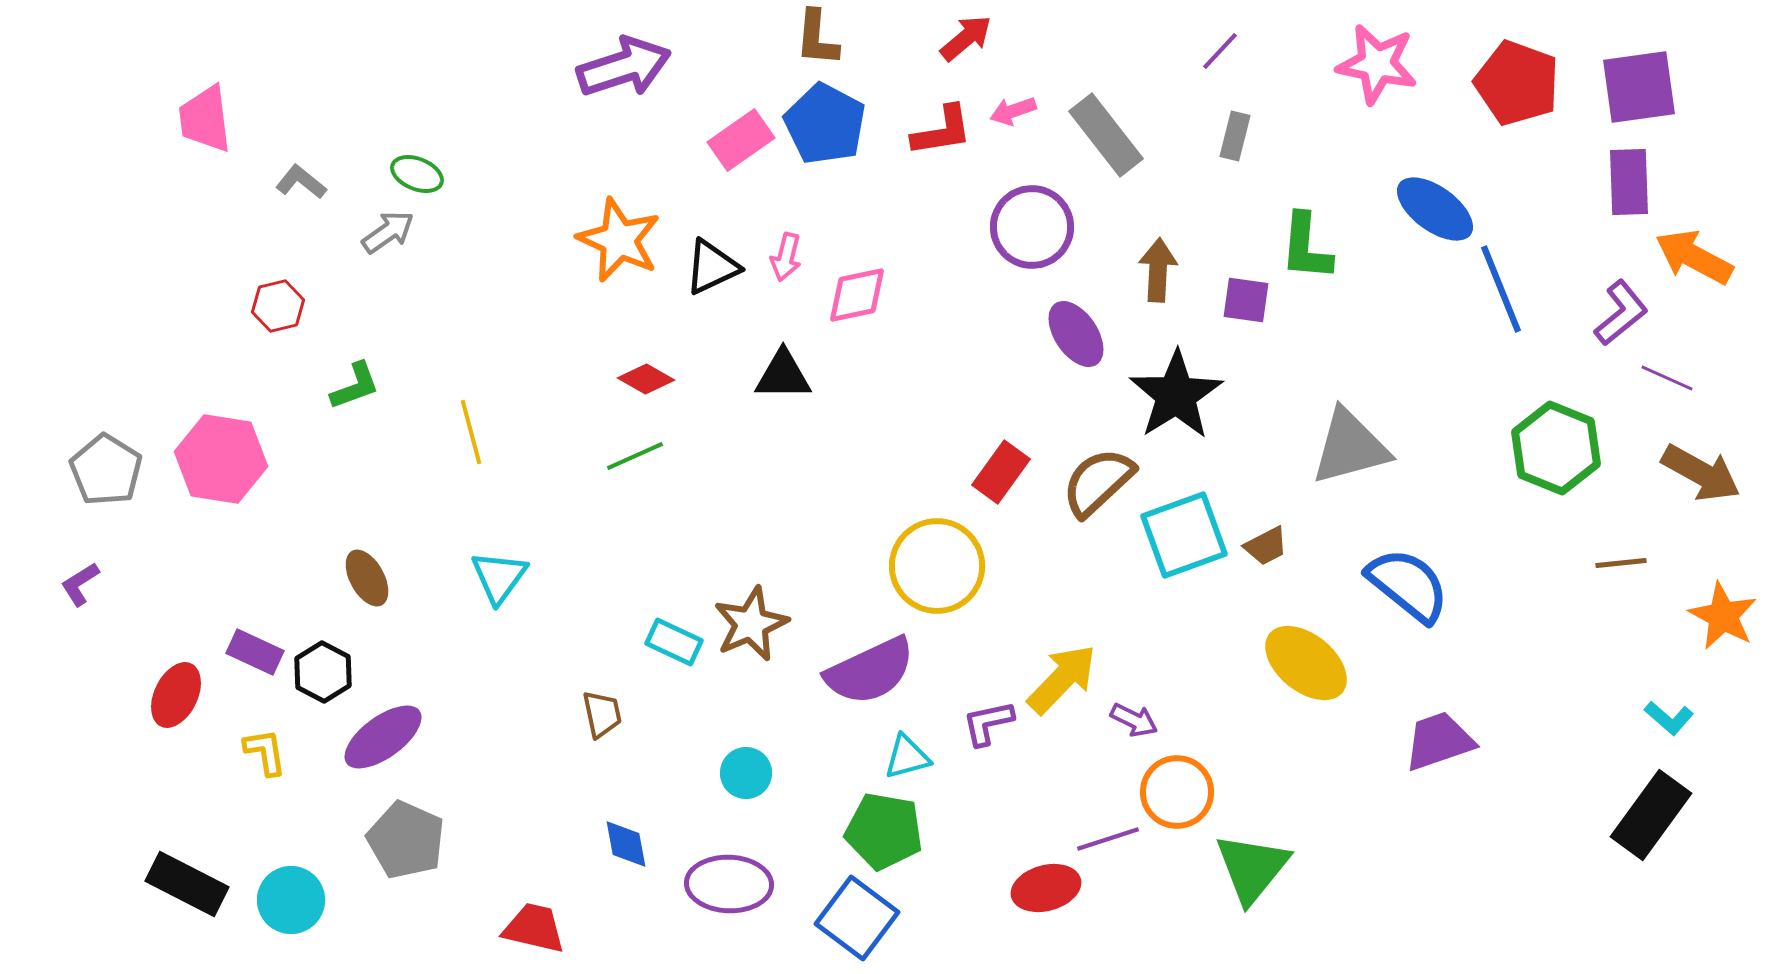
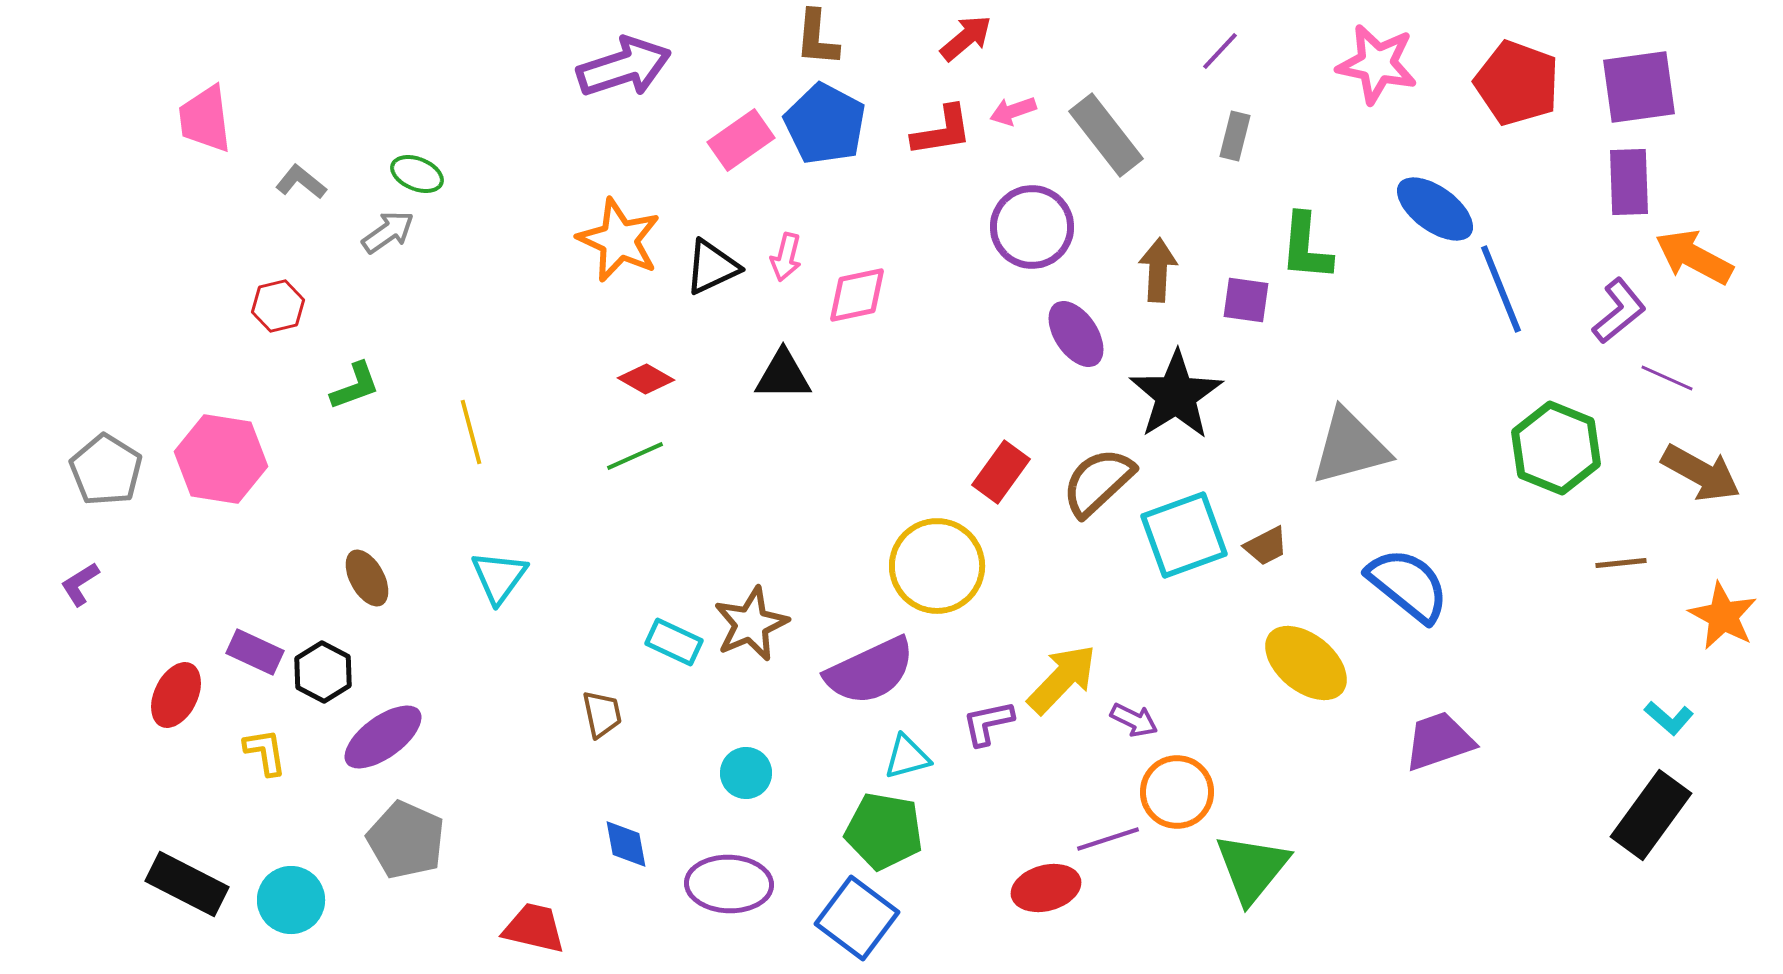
purple L-shape at (1621, 313): moved 2 px left, 2 px up
